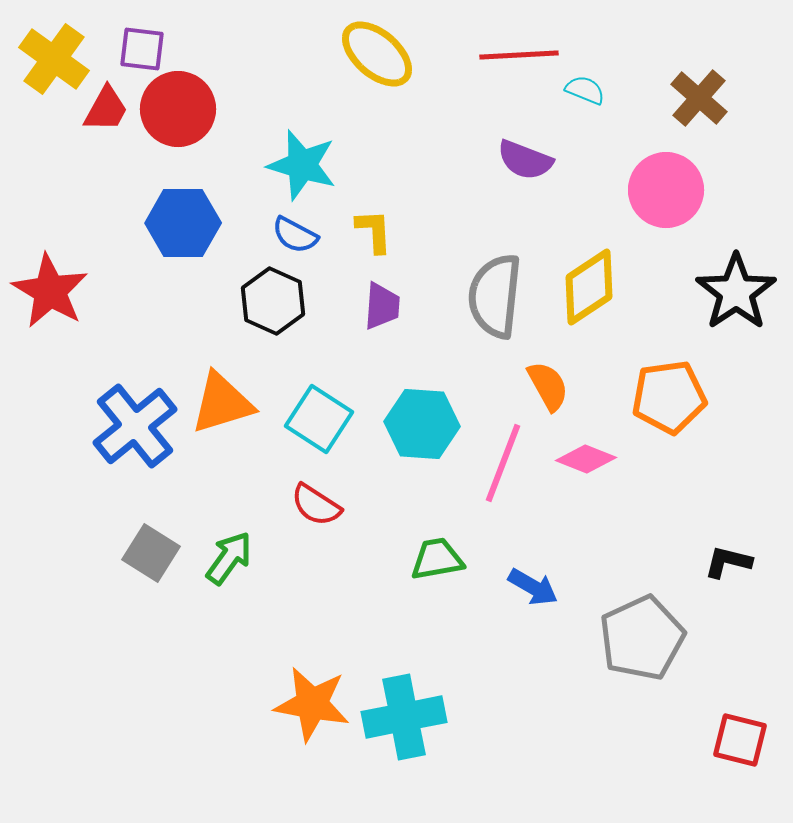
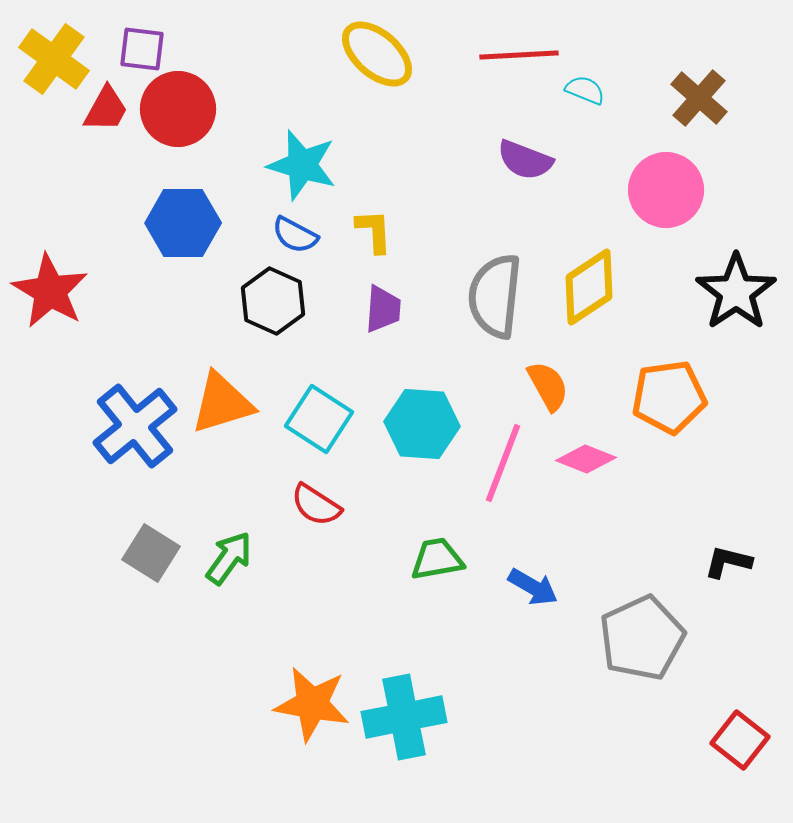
purple trapezoid: moved 1 px right, 3 px down
red square: rotated 24 degrees clockwise
